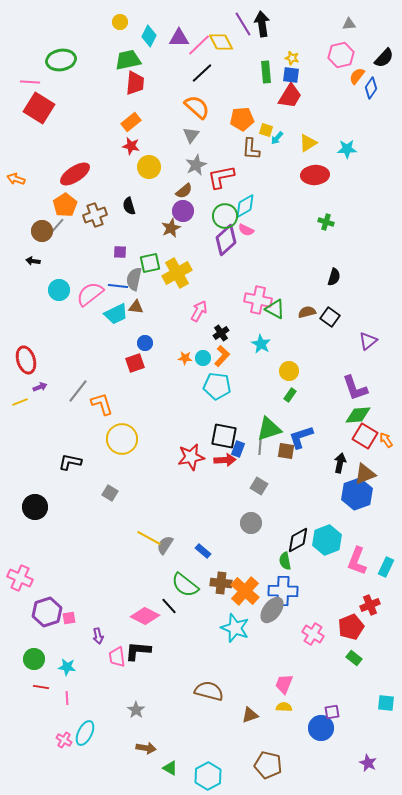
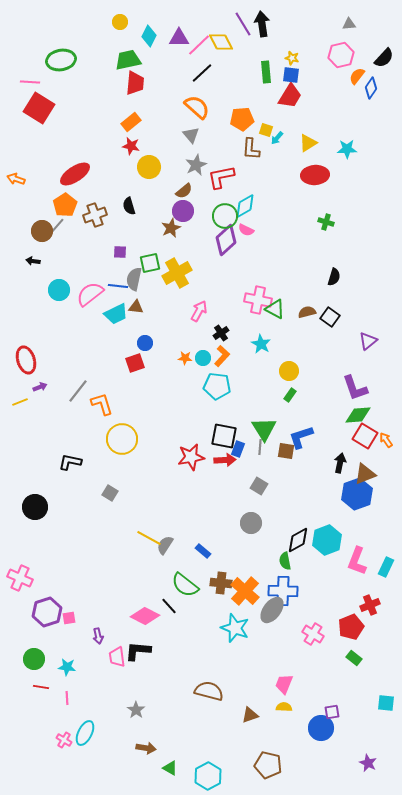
gray triangle at (191, 135): rotated 18 degrees counterclockwise
green triangle at (269, 429): moved 5 px left; rotated 44 degrees counterclockwise
